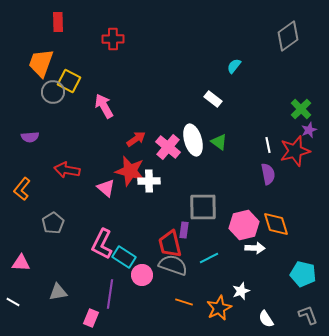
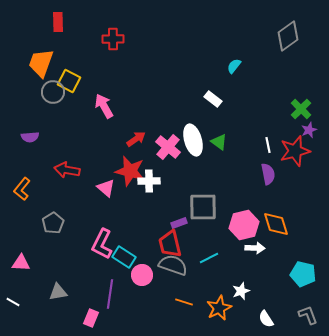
purple rectangle at (184, 230): moved 5 px left, 7 px up; rotated 63 degrees clockwise
